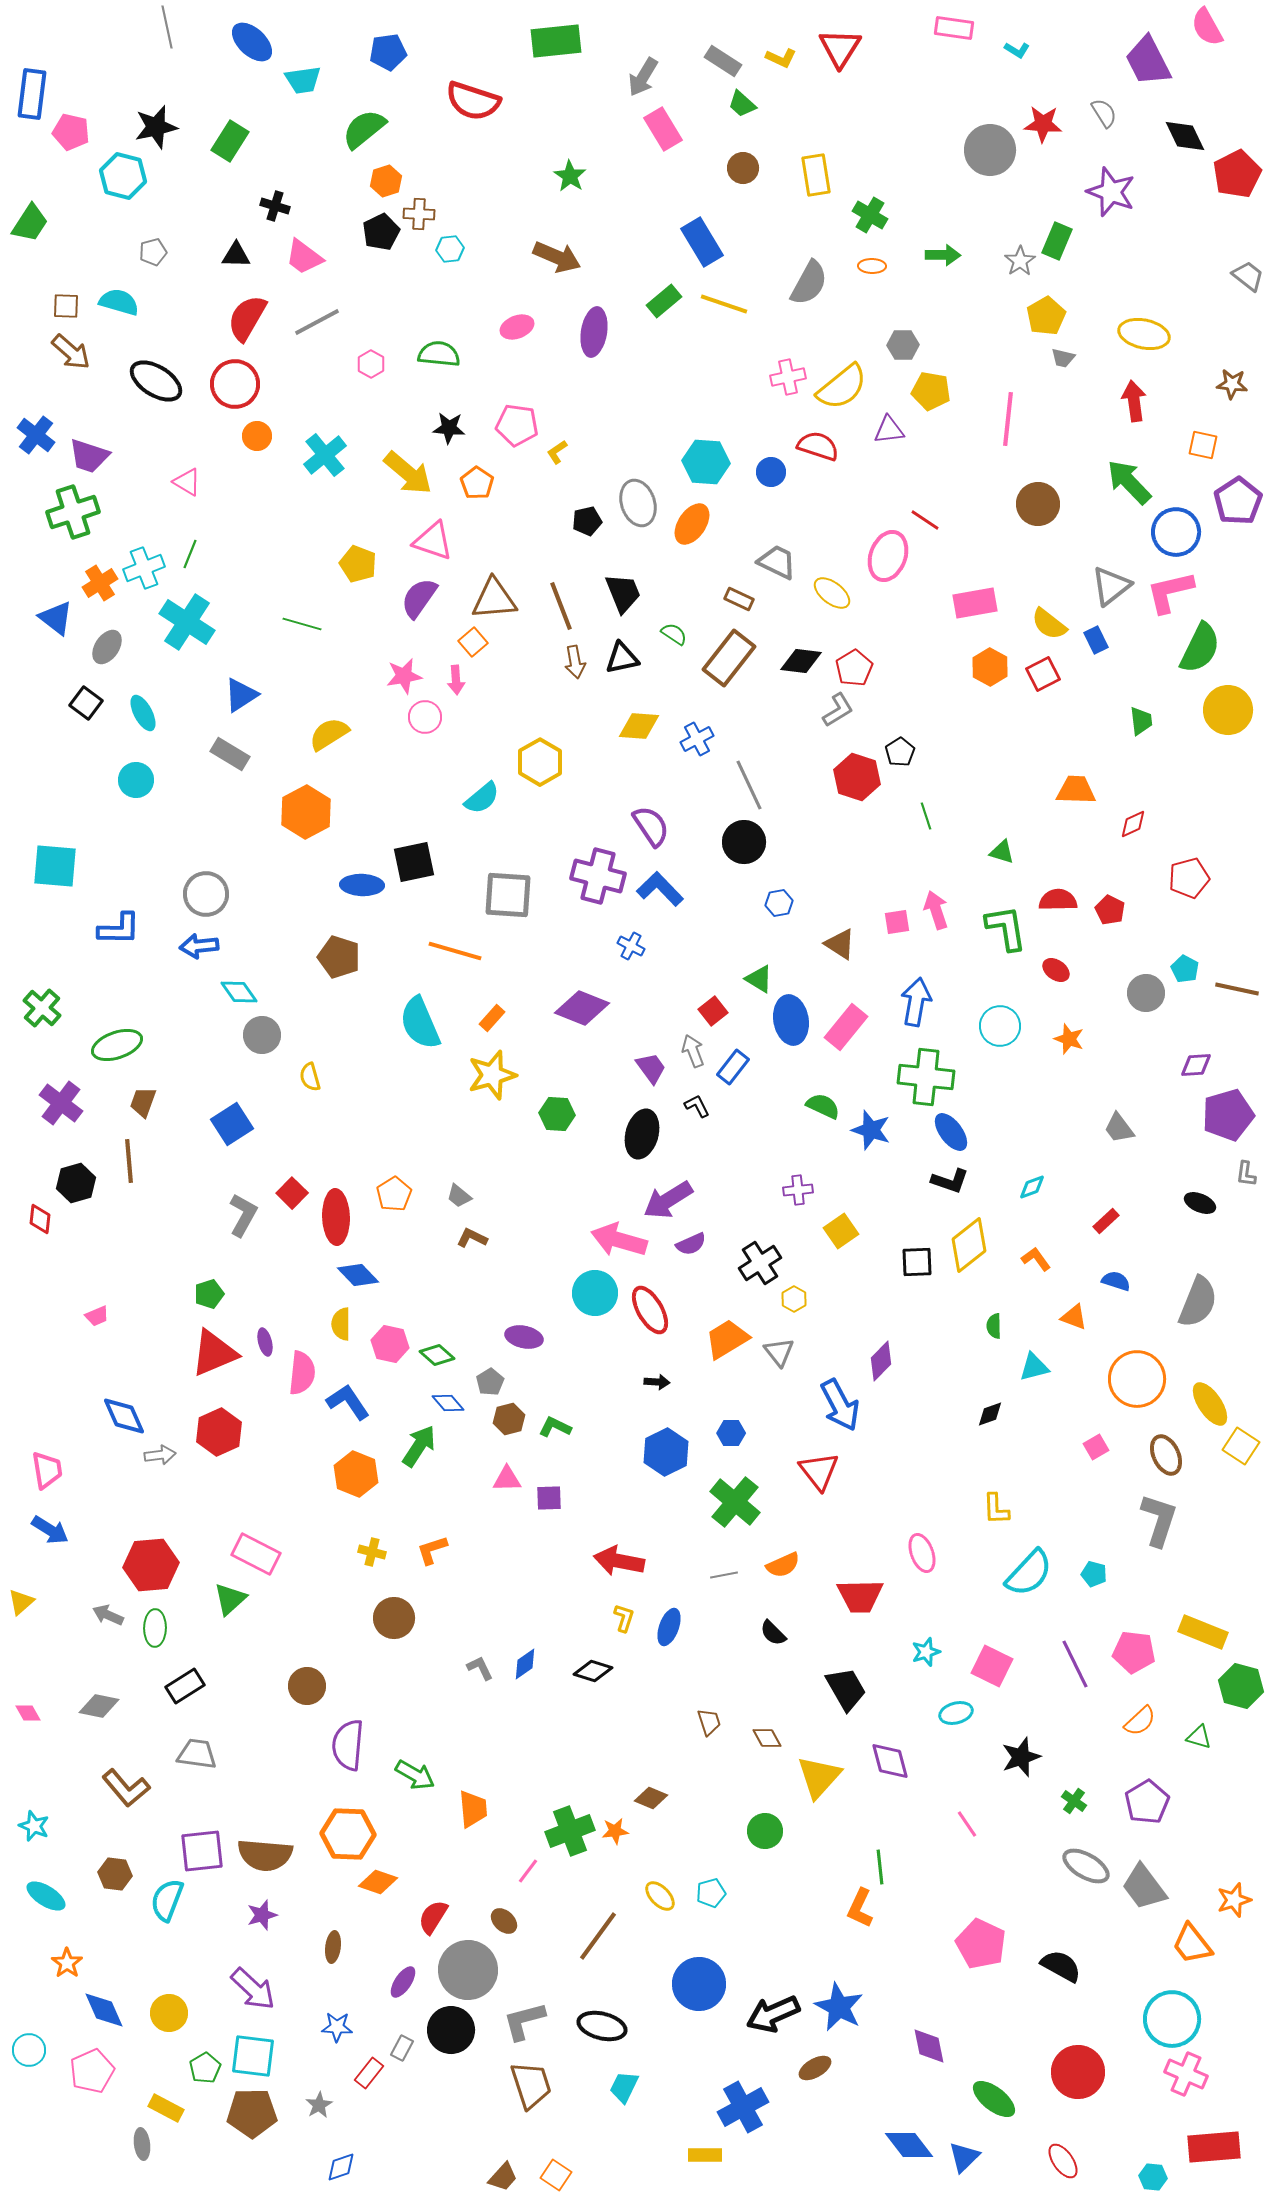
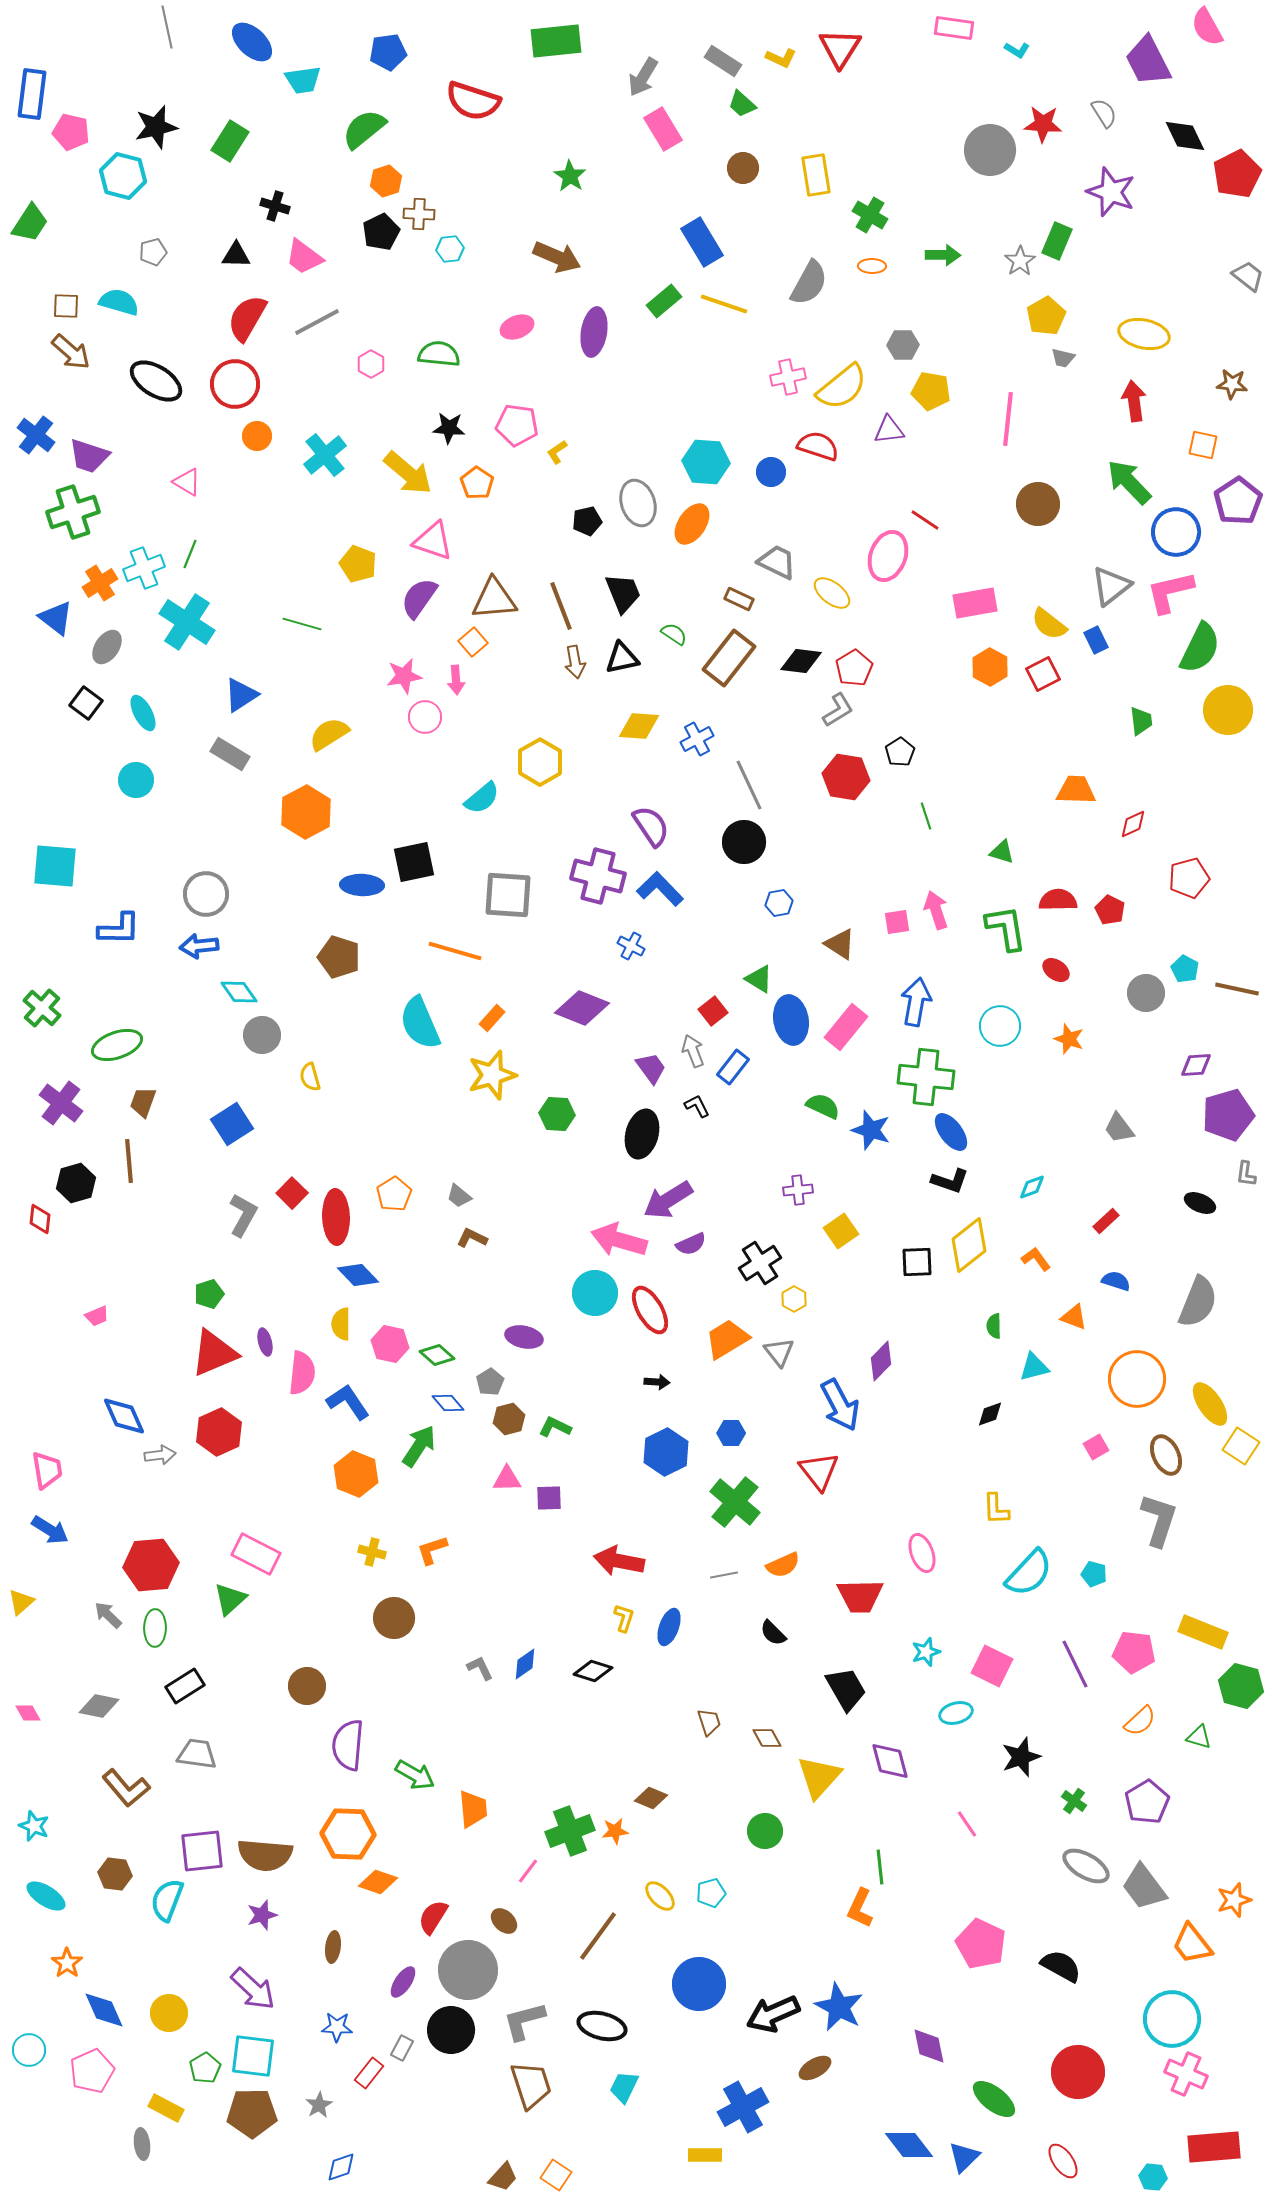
red hexagon at (857, 777): moved 11 px left; rotated 9 degrees counterclockwise
gray arrow at (108, 1615): rotated 20 degrees clockwise
